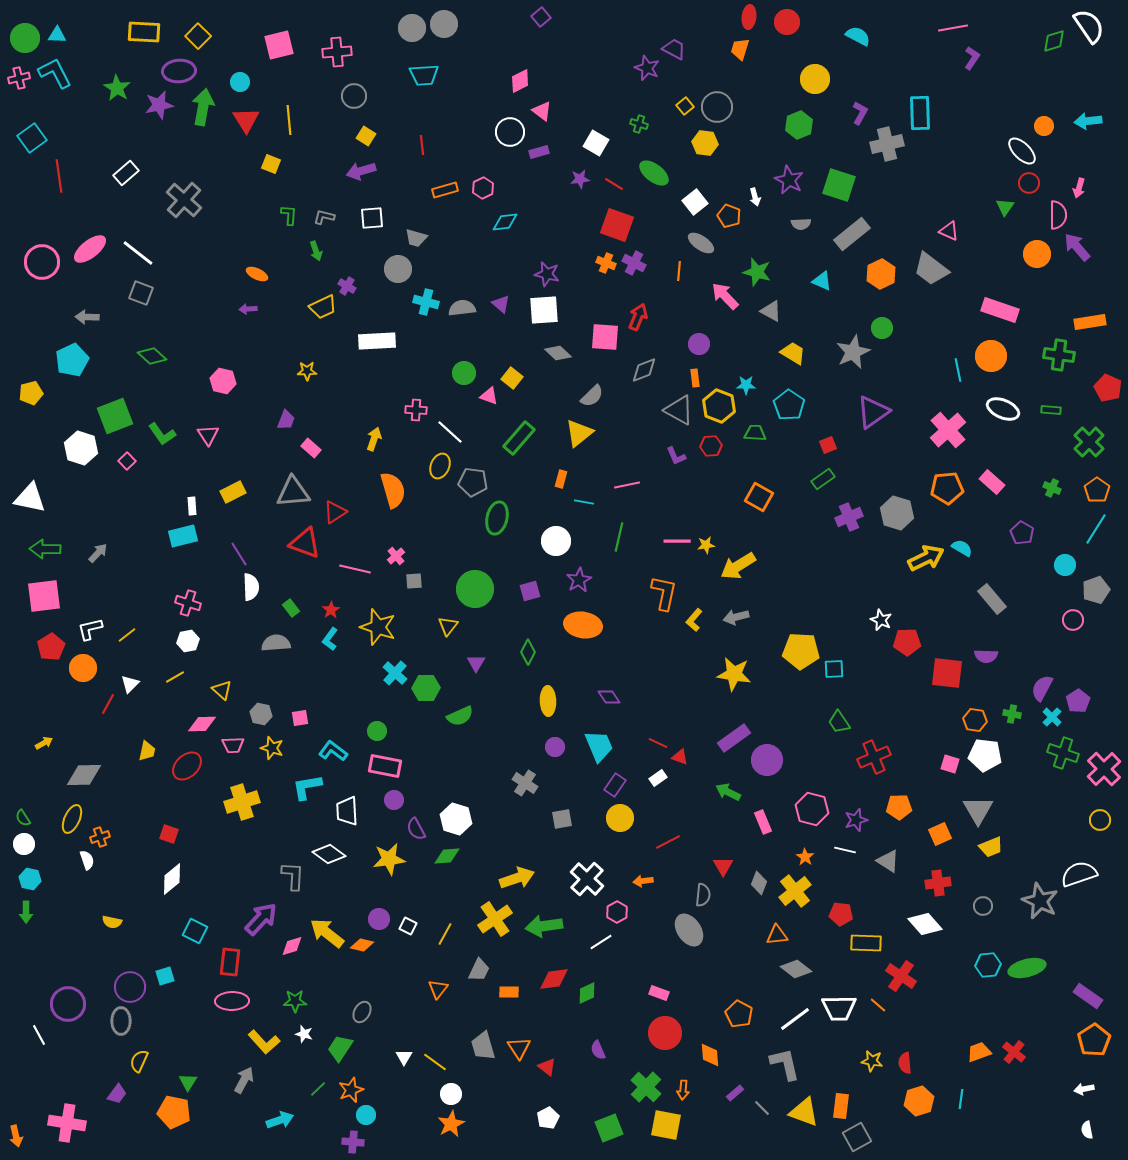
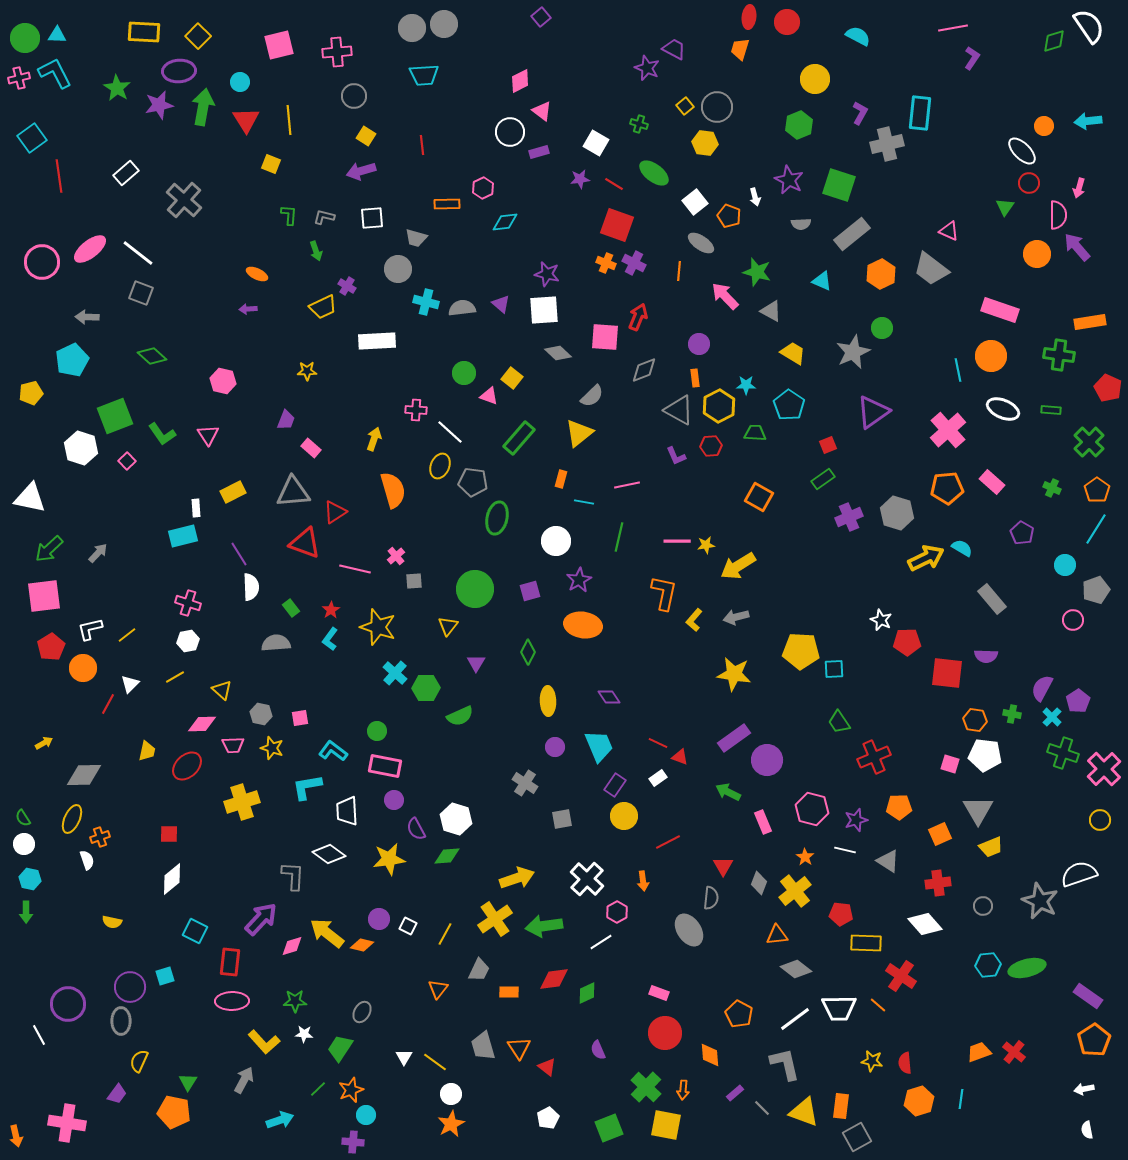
cyan rectangle at (920, 113): rotated 8 degrees clockwise
orange rectangle at (445, 190): moved 2 px right, 14 px down; rotated 15 degrees clockwise
yellow hexagon at (719, 406): rotated 12 degrees clockwise
white rectangle at (192, 506): moved 4 px right, 2 px down
green arrow at (45, 549): moved 4 px right; rotated 44 degrees counterclockwise
yellow circle at (620, 818): moved 4 px right, 2 px up
red square at (169, 834): rotated 18 degrees counterclockwise
orange arrow at (643, 881): rotated 90 degrees counterclockwise
gray semicircle at (703, 895): moved 8 px right, 3 px down
white star at (304, 1034): rotated 12 degrees counterclockwise
